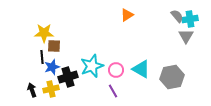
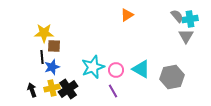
cyan star: moved 1 px right, 1 px down
black cross: moved 12 px down; rotated 18 degrees counterclockwise
yellow cross: moved 1 px right, 1 px up
